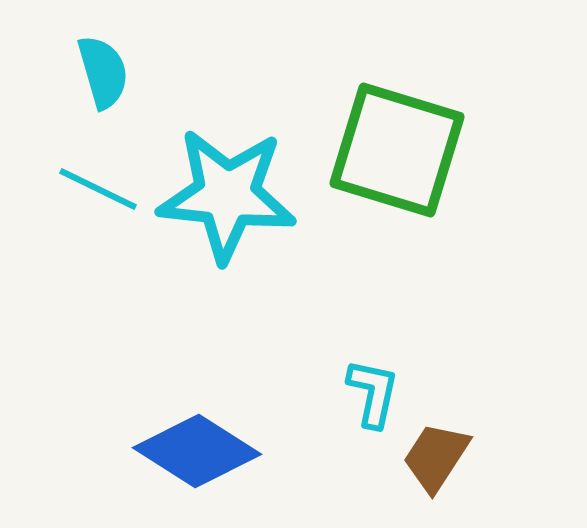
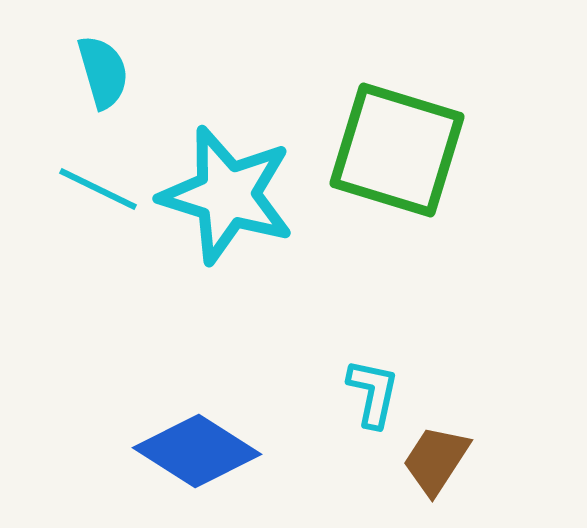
cyan star: rotated 11 degrees clockwise
brown trapezoid: moved 3 px down
